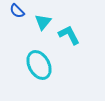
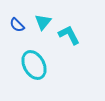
blue semicircle: moved 14 px down
cyan ellipse: moved 5 px left
